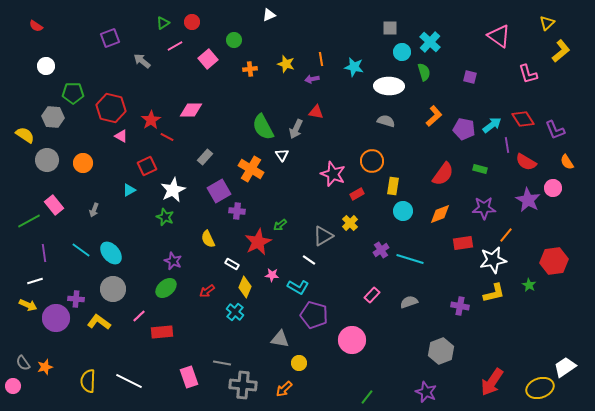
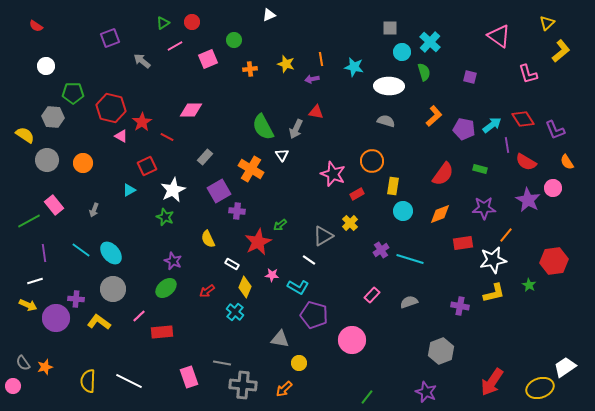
pink square at (208, 59): rotated 18 degrees clockwise
red star at (151, 120): moved 9 px left, 2 px down
